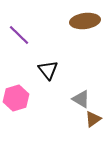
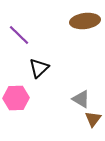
black triangle: moved 9 px left, 2 px up; rotated 25 degrees clockwise
pink hexagon: rotated 15 degrees clockwise
brown triangle: rotated 18 degrees counterclockwise
